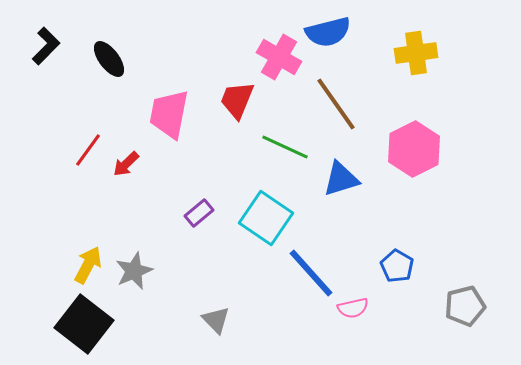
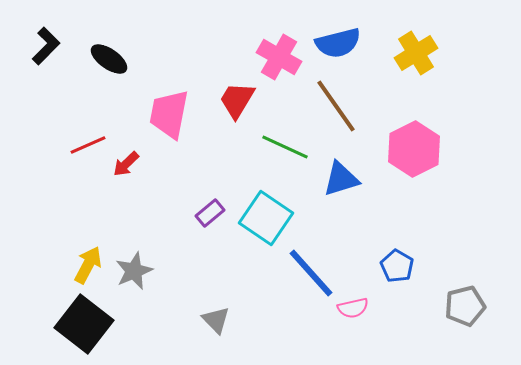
blue semicircle: moved 10 px right, 11 px down
yellow cross: rotated 24 degrees counterclockwise
black ellipse: rotated 18 degrees counterclockwise
red trapezoid: rotated 9 degrees clockwise
brown line: moved 2 px down
red line: moved 5 px up; rotated 30 degrees clockwise
purple rectangle: moved 11 px right
